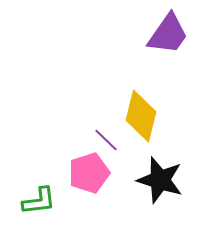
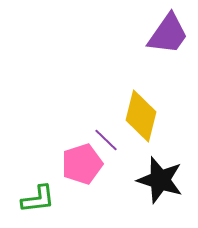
pink pentagon: moved 7 px left, 9 px up
green L-shape: moved 1 px left, 2 px up
